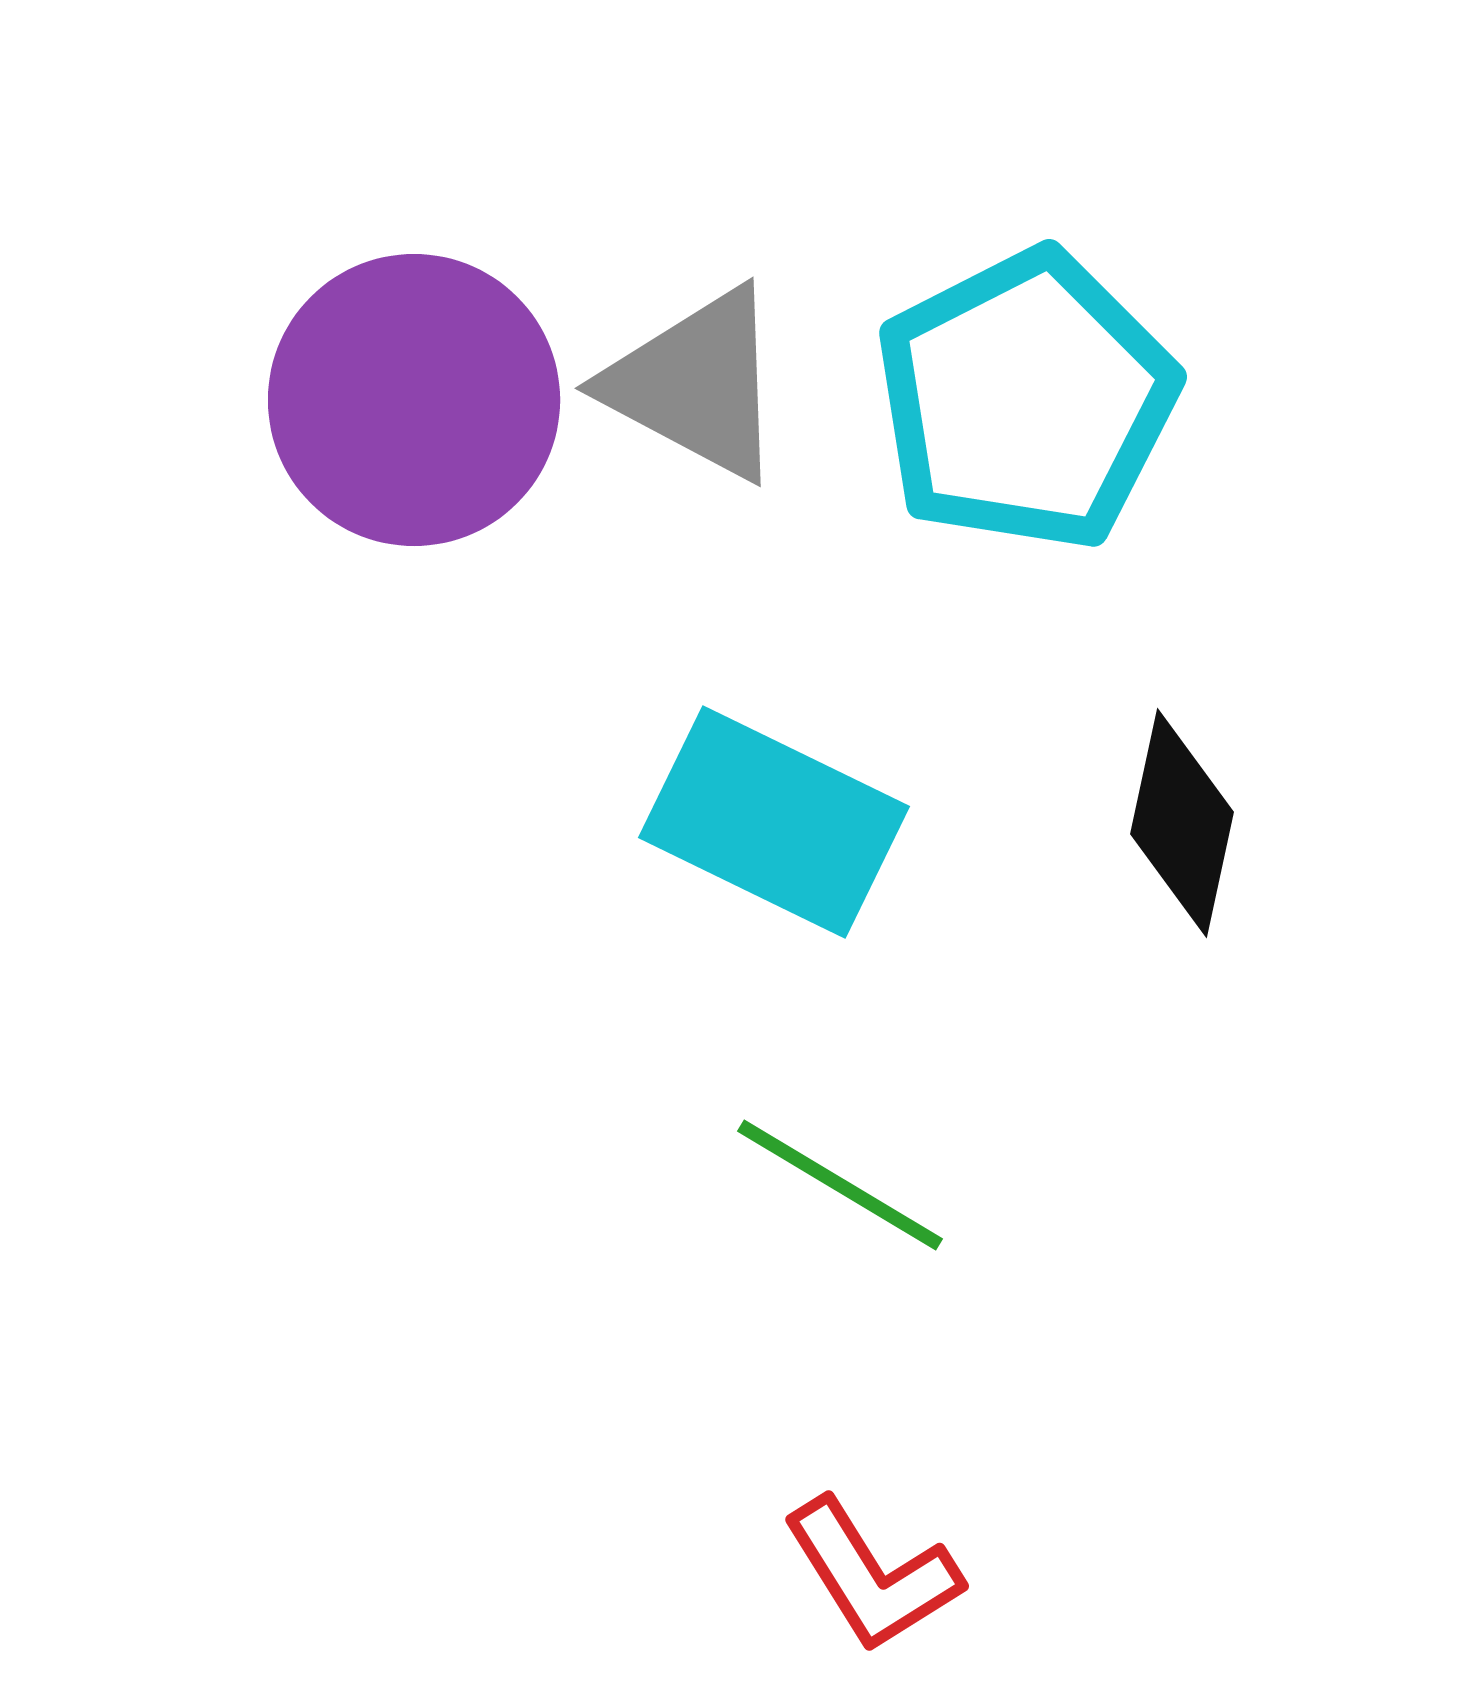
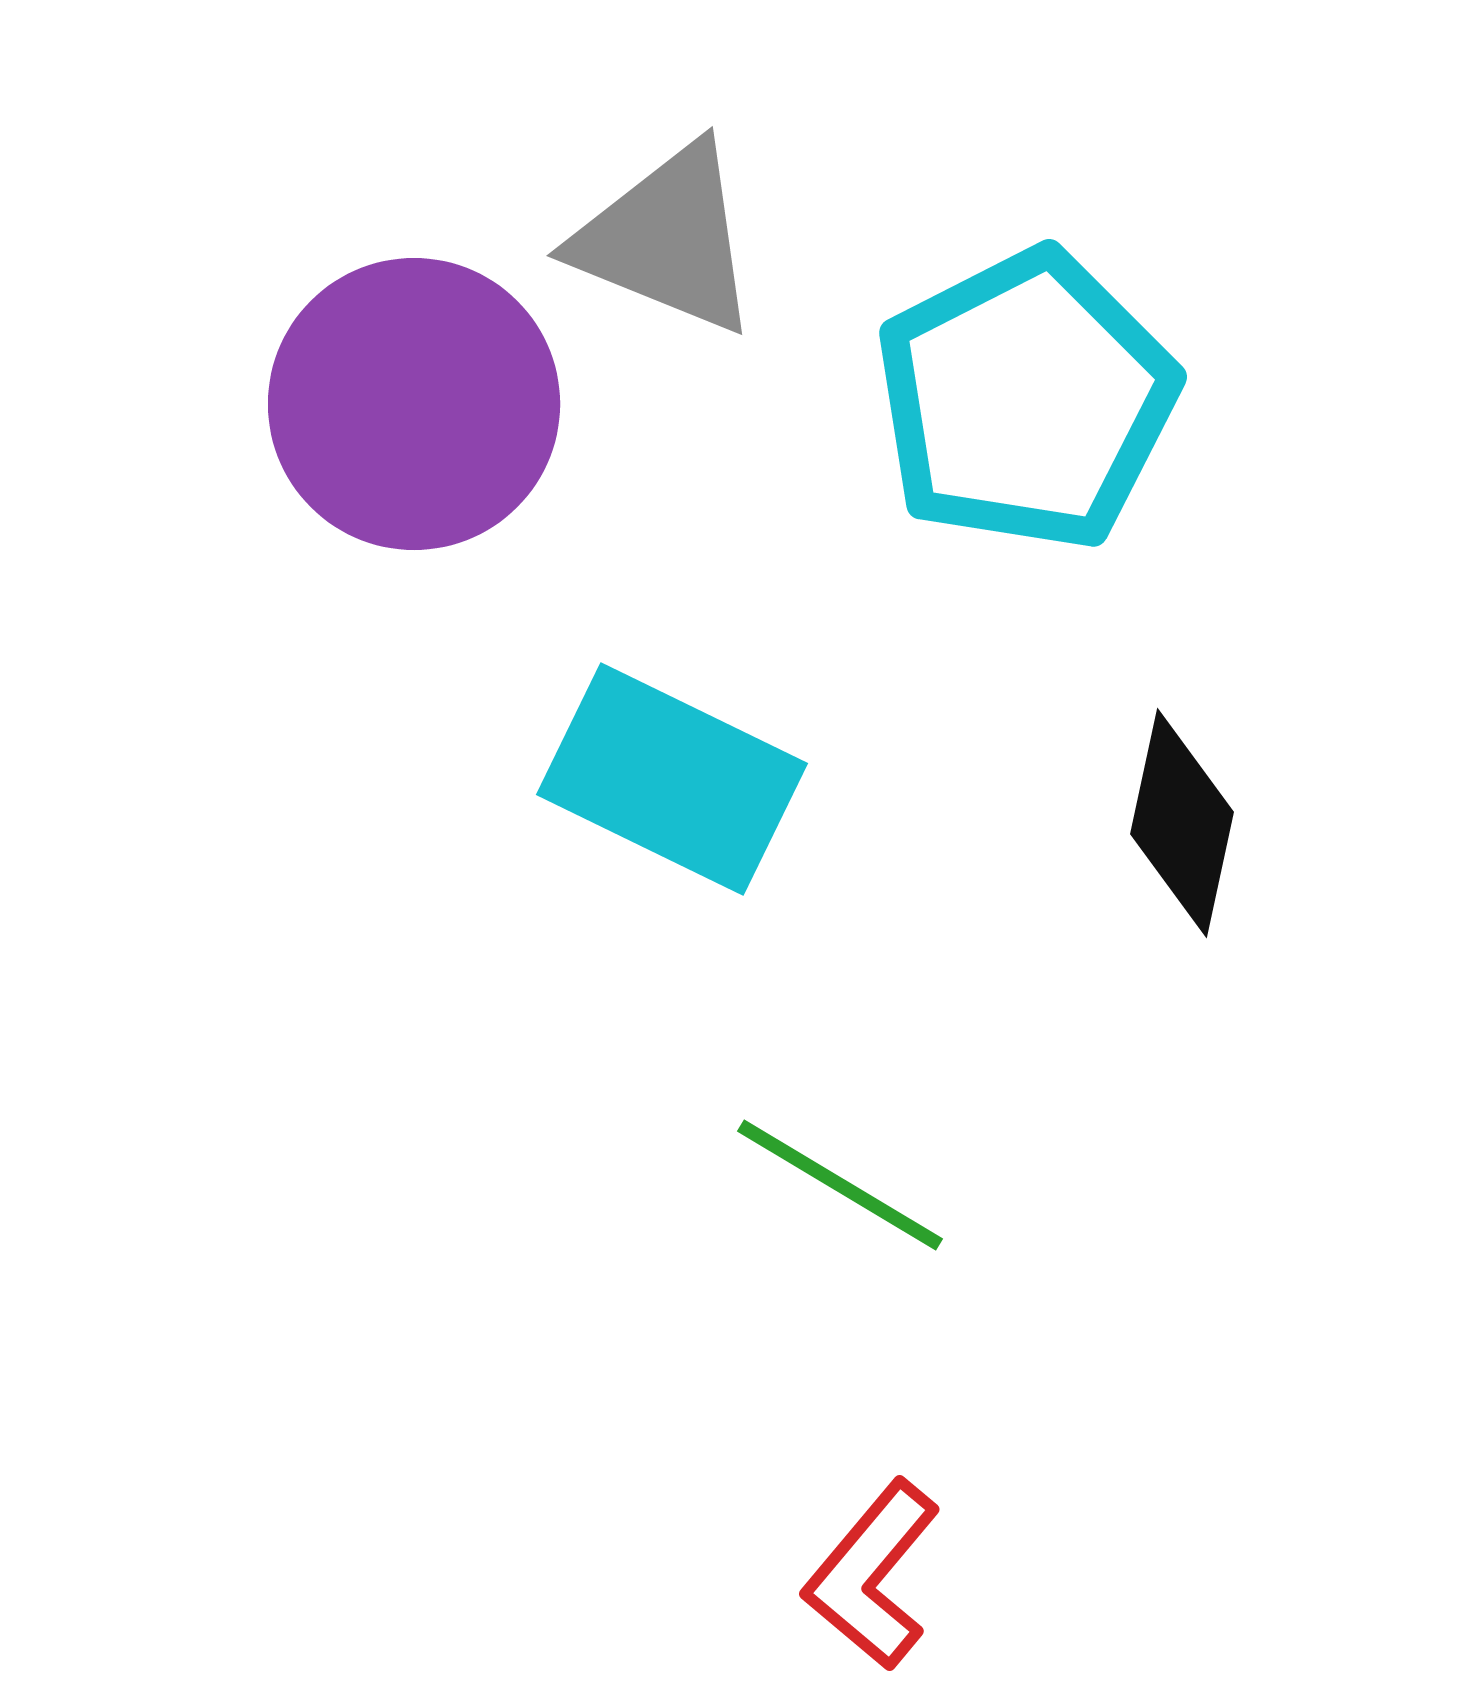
gray triangle: moved 29 px left, 145 px up; rotated 6 degrees counterclockwise
purple circle: moved 4 px down
cyan rectangle: moved 102 px left, 43 px up
red L-shape: rotated 72 degrees clockwise
